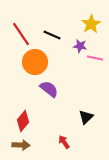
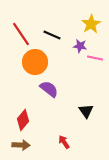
black triangle: moved 6 px up; rotated 21 degrees counterclockwise
red diamond: moved 1 px up
